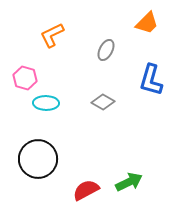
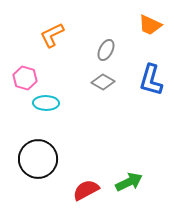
orange trapezoid: moved 3 px right, 2 px down; rotated 70 degrees clockwise
gray diamond: moved 20 px up
